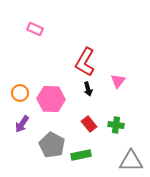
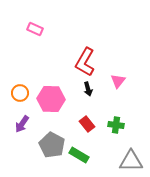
red rectangle: moved 2 px left
green rectangle: moved 2 px left; rotated 42 degrees clockwise
